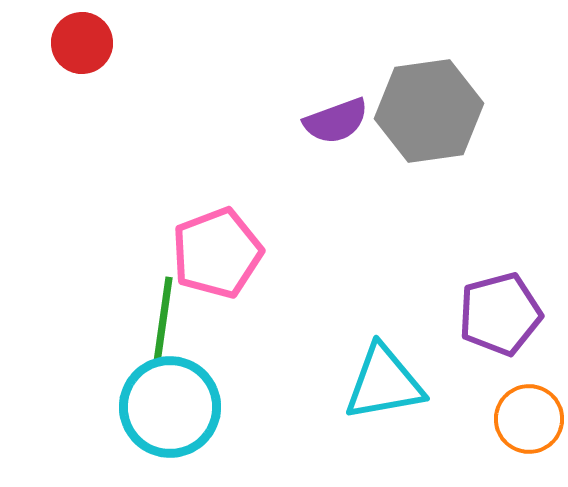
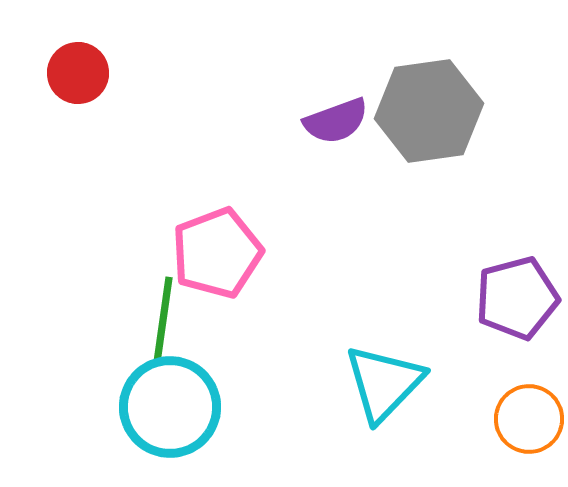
red circle: moved 4 px left, 30 px down
purple pentagon: moved 17 px right, 16 px up
cyan triangle: rotated 36 degrees counterclockwise
